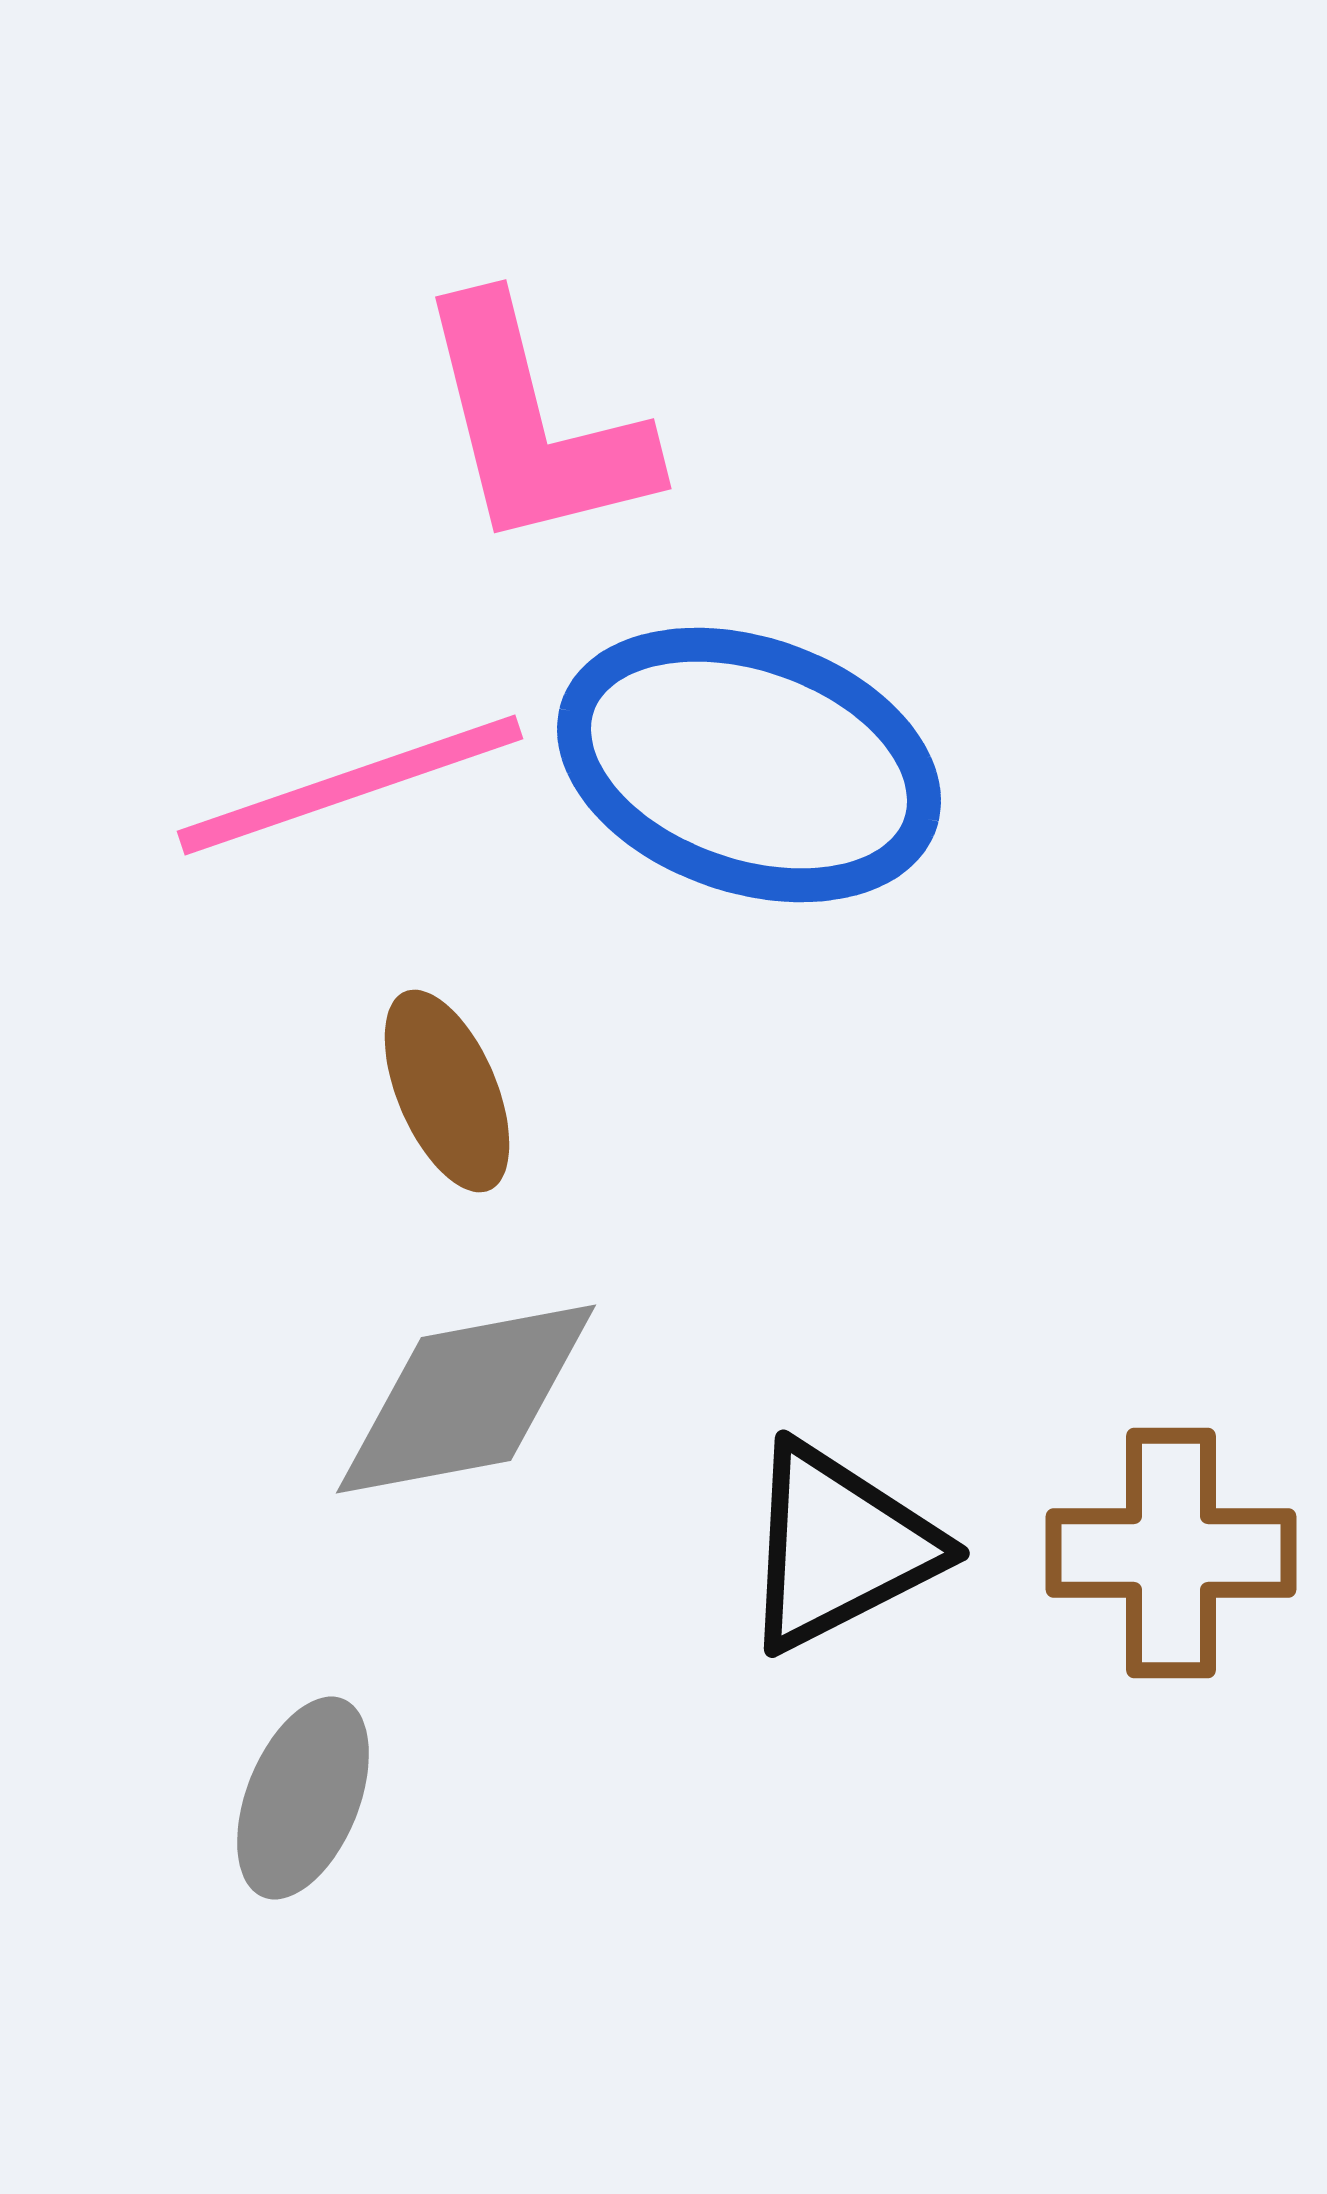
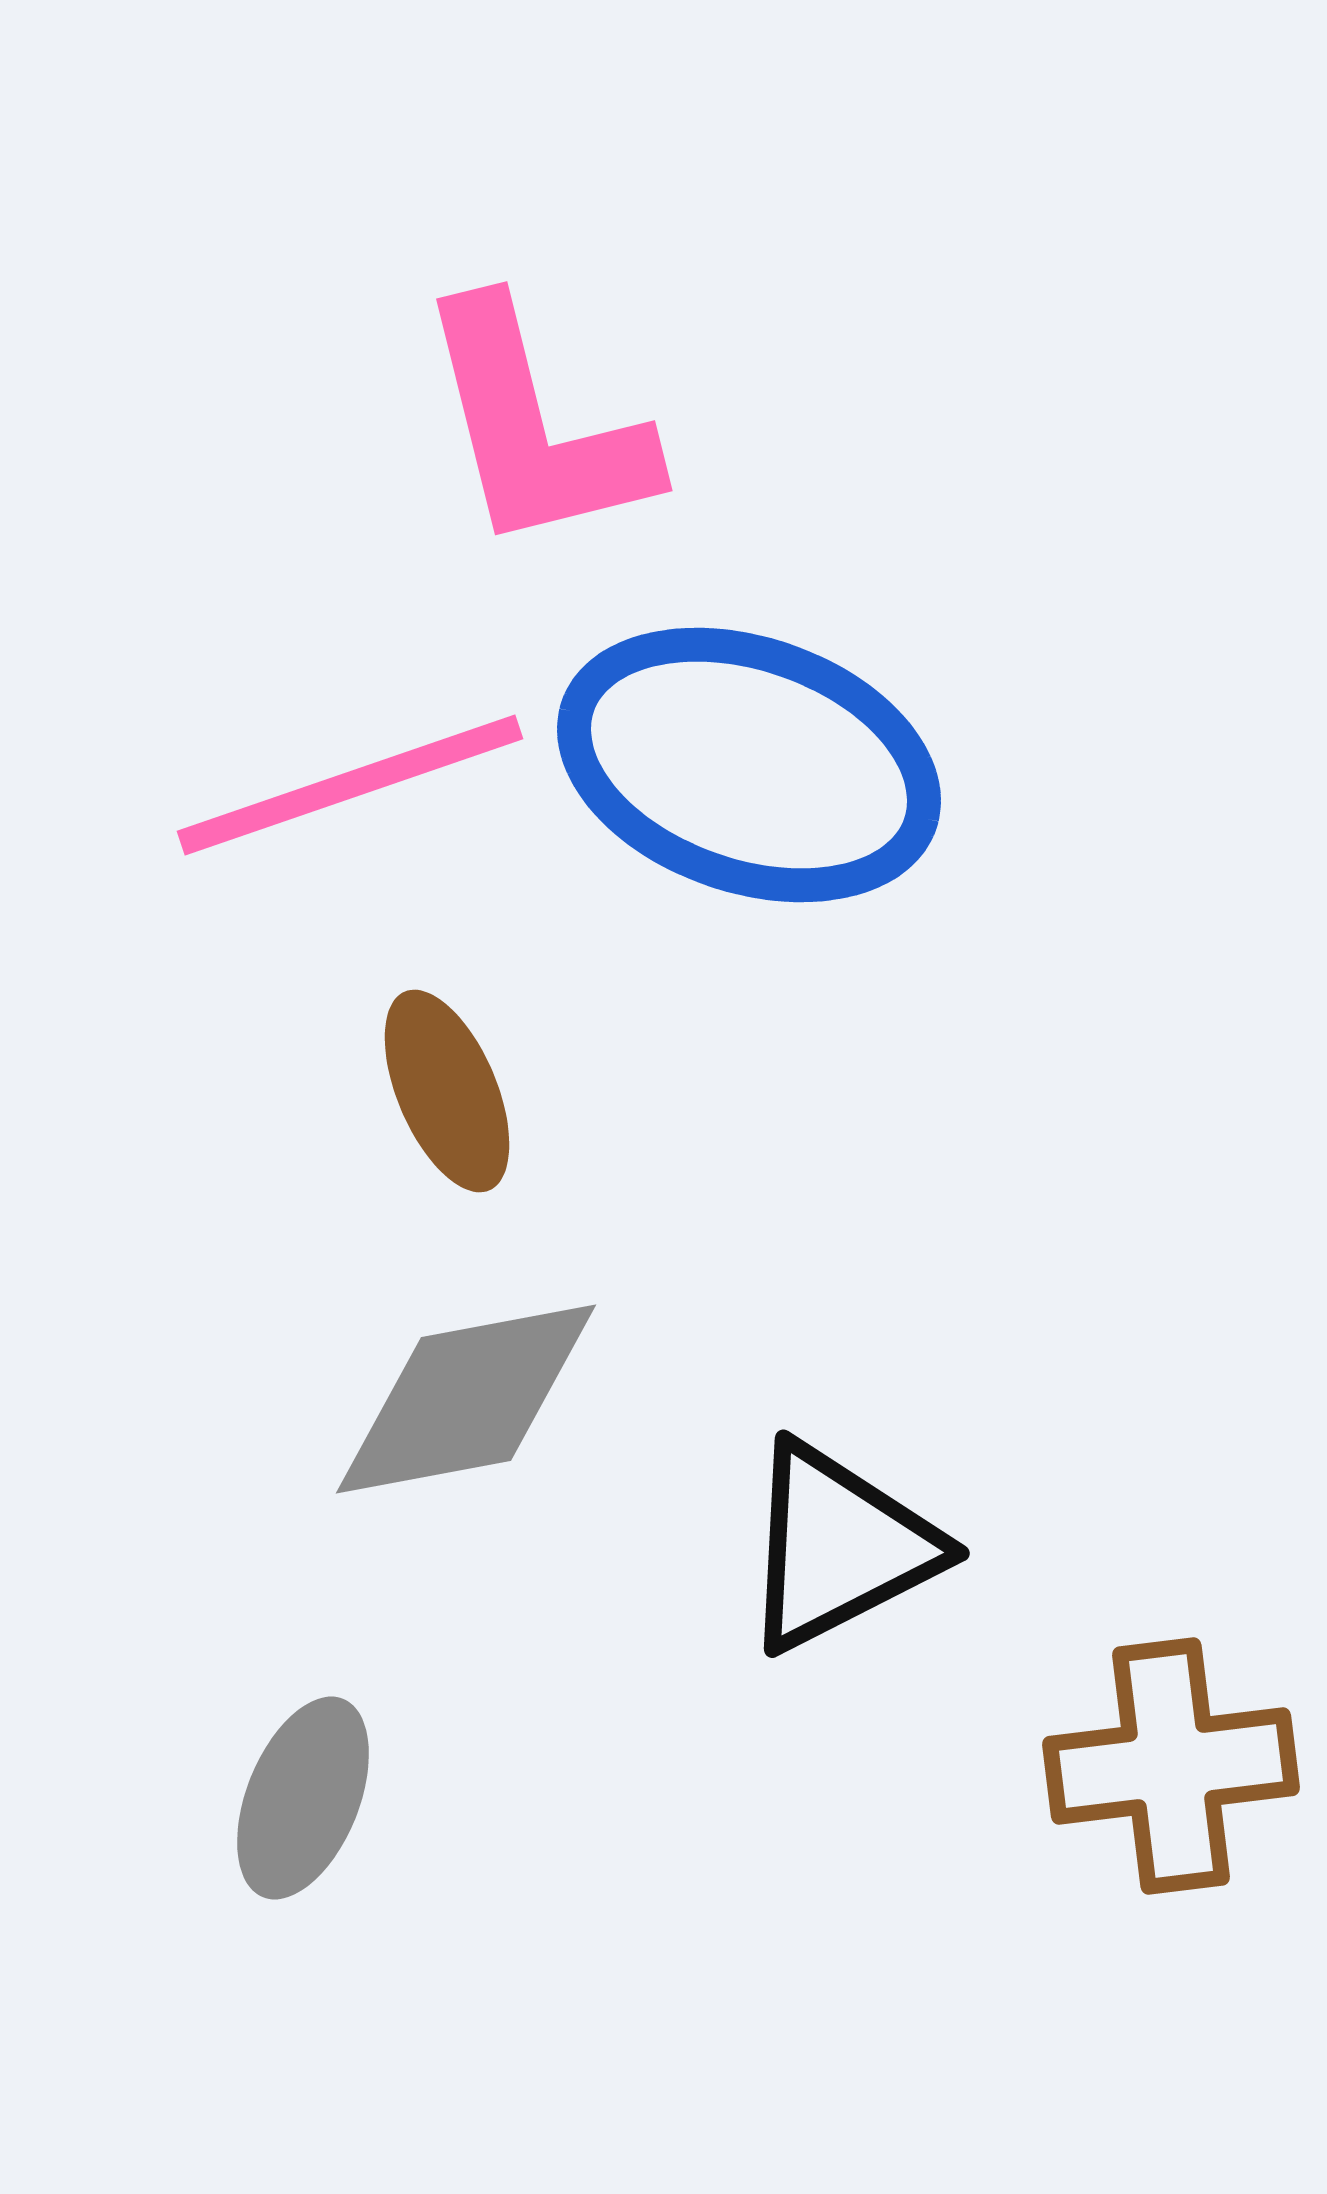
pink L-shape: moved 1 px right, 2 px down
brown cross: moved 213 px down; rotated 7 degrees counterclockwise
